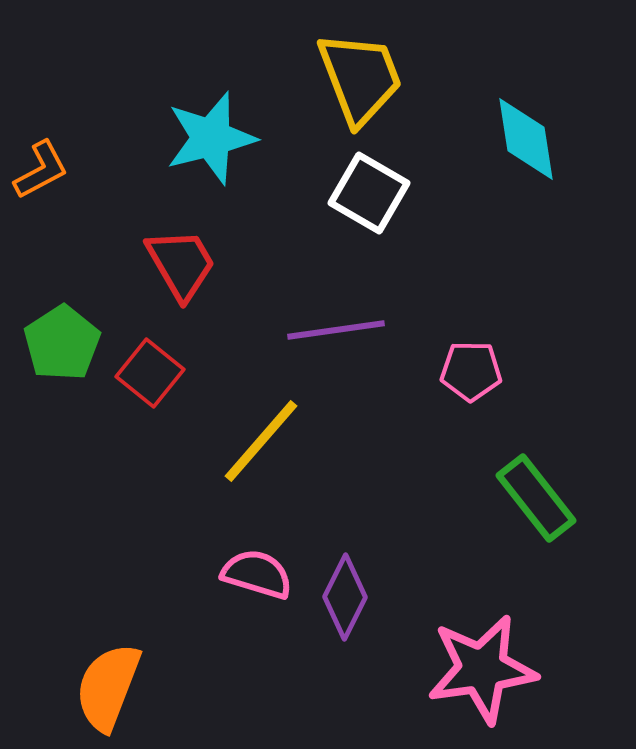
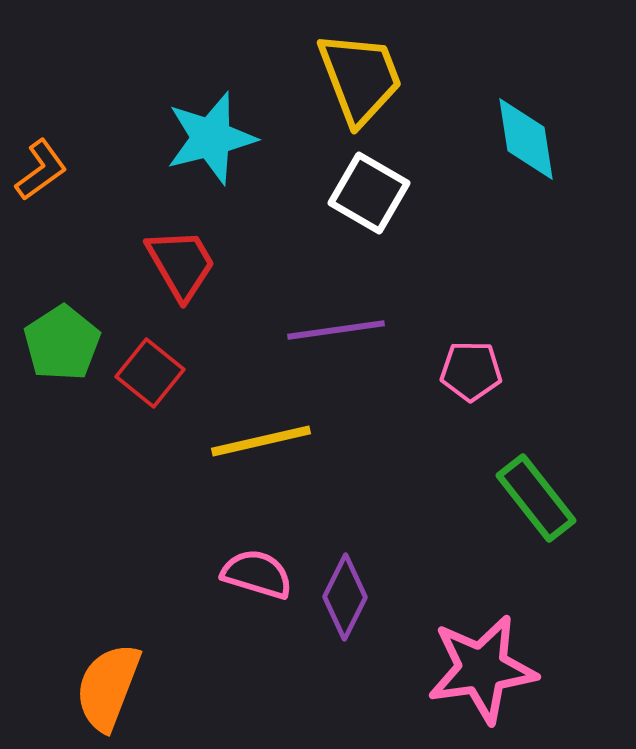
orange L-shape: rotated 8 degrees counterclockwise
yellow line: rotated 36 degrees clockwise
